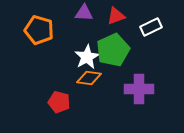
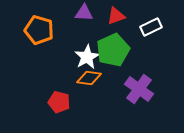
purple cross: rotated 36 degrees clockwise
